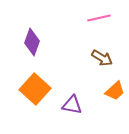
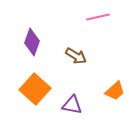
pink line: moved 1 px left, 1 px up
brown arrow: moved 26 px left, 2 px up
